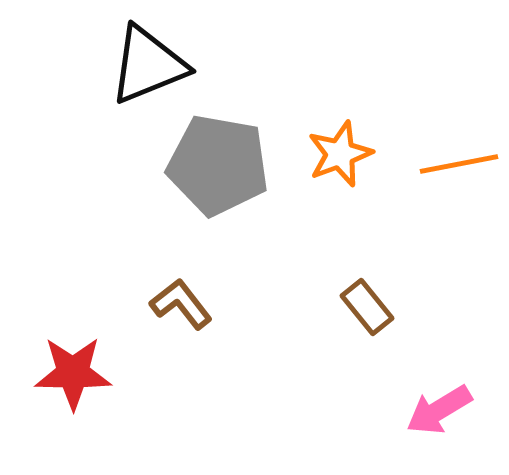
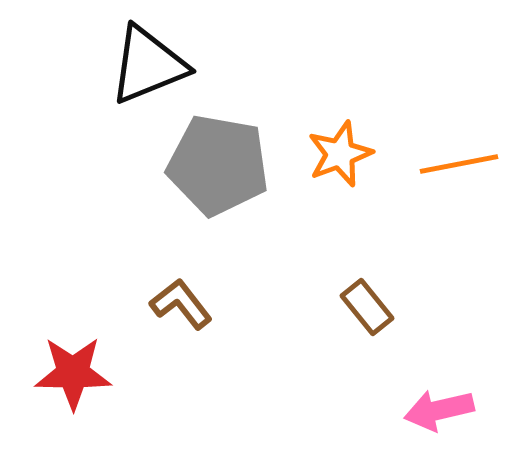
pink arrow: rotated 18 degrees clockwise
